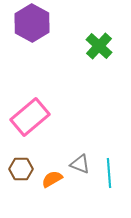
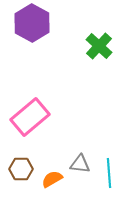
gray triangle: rotated 15 degrees counterclockwise
